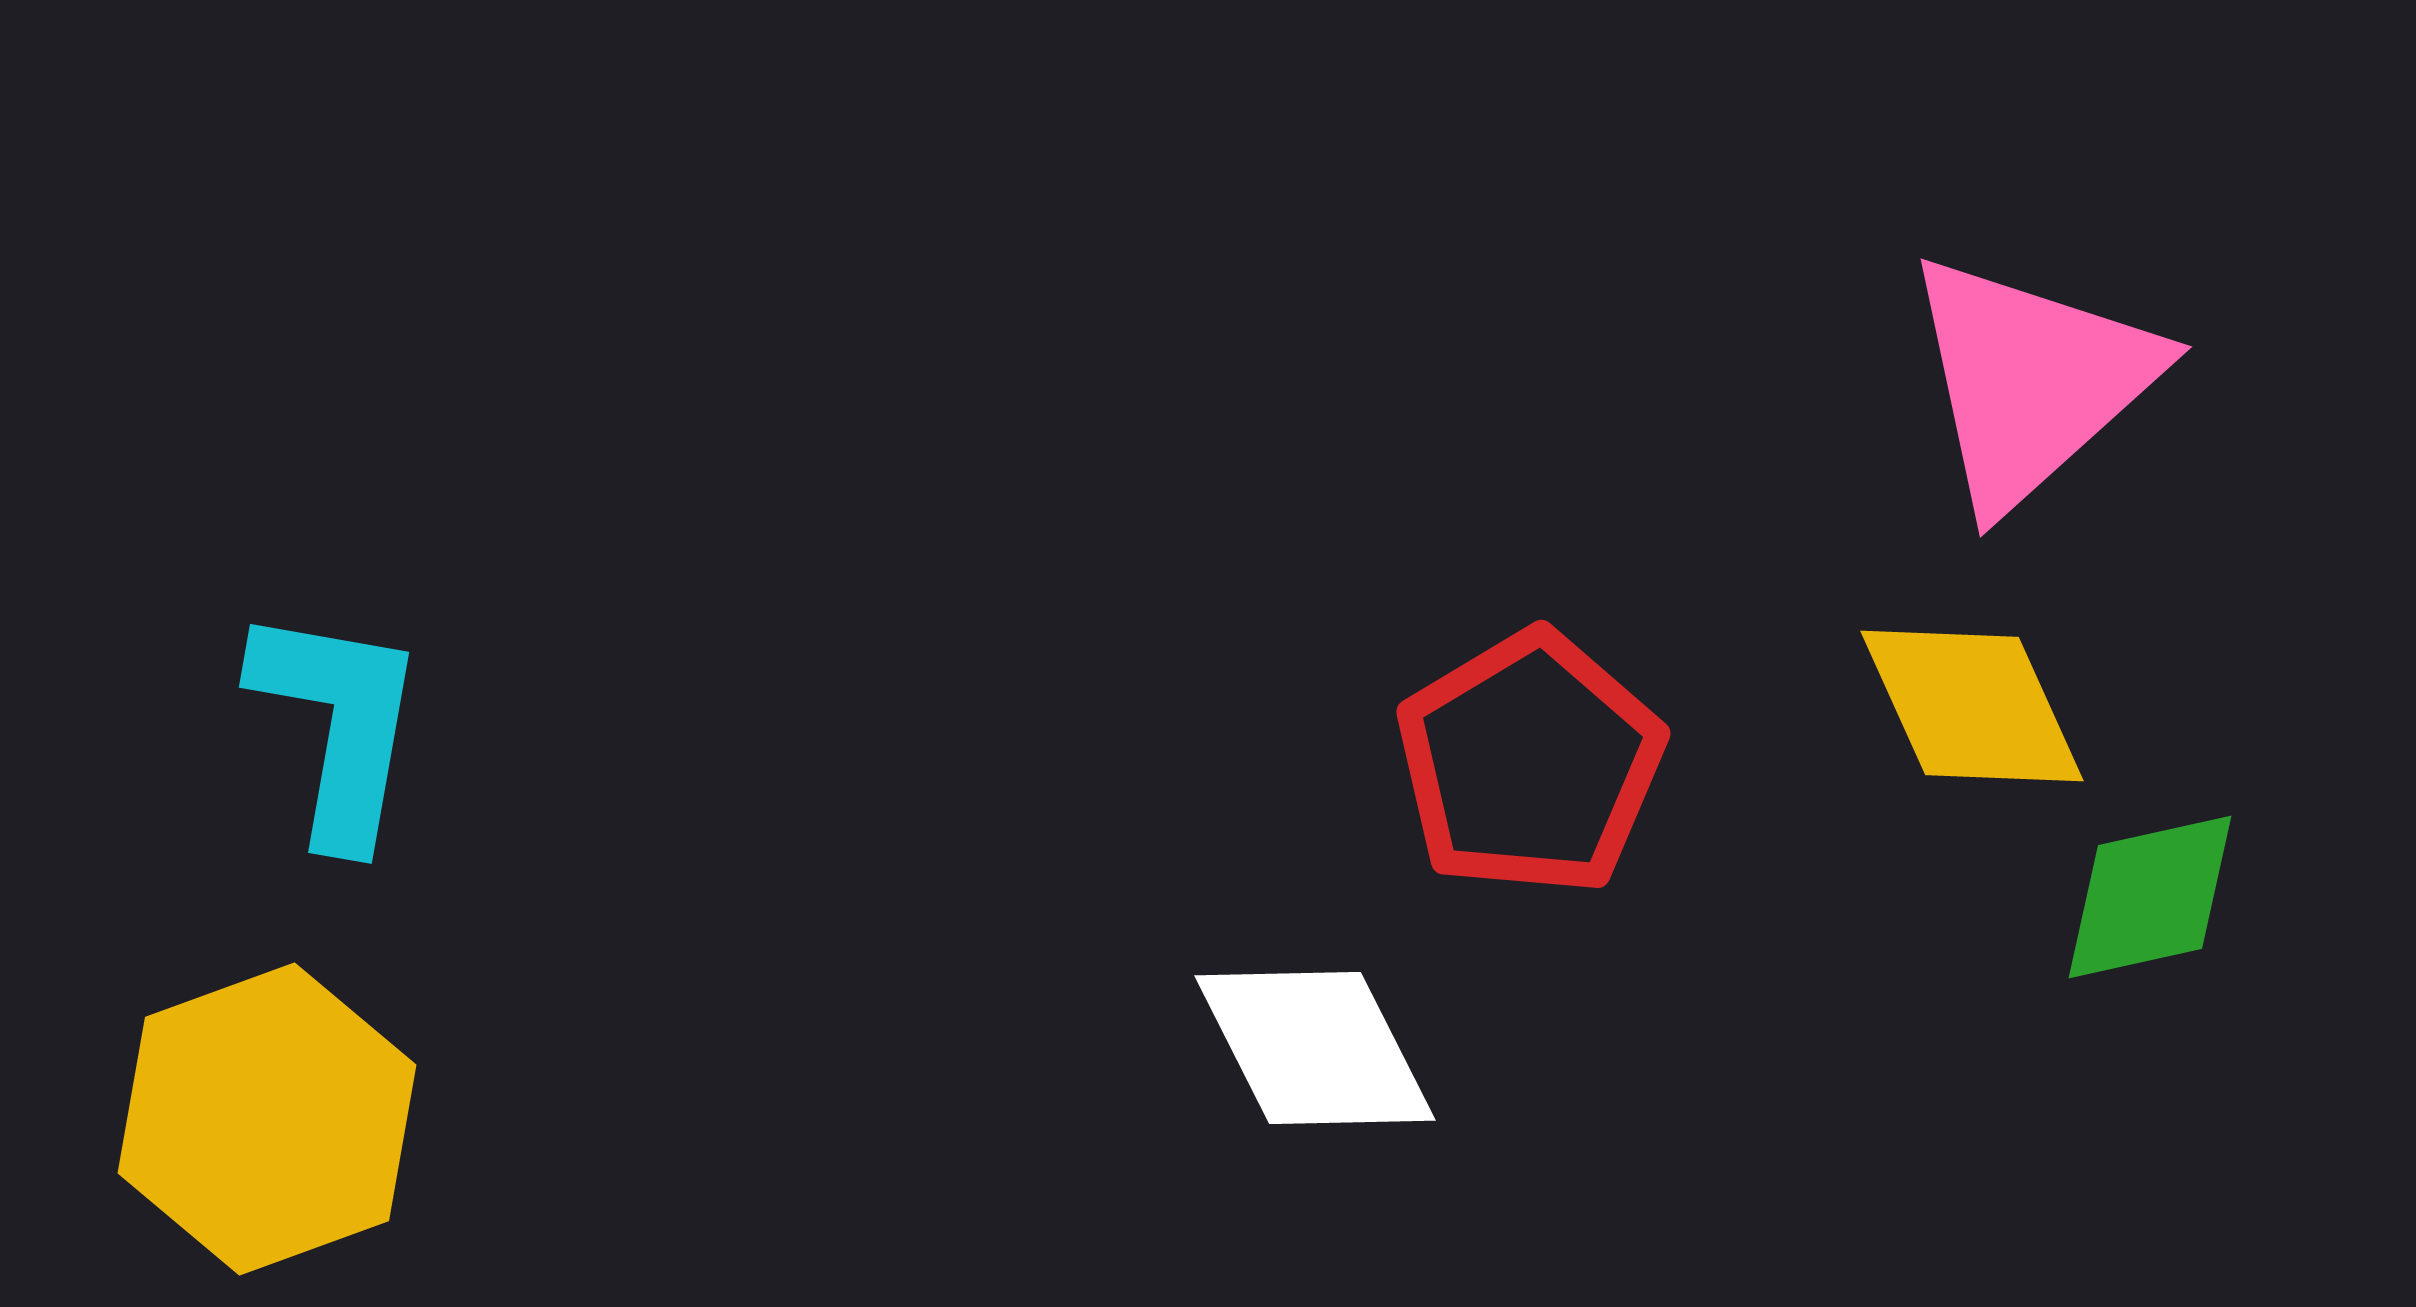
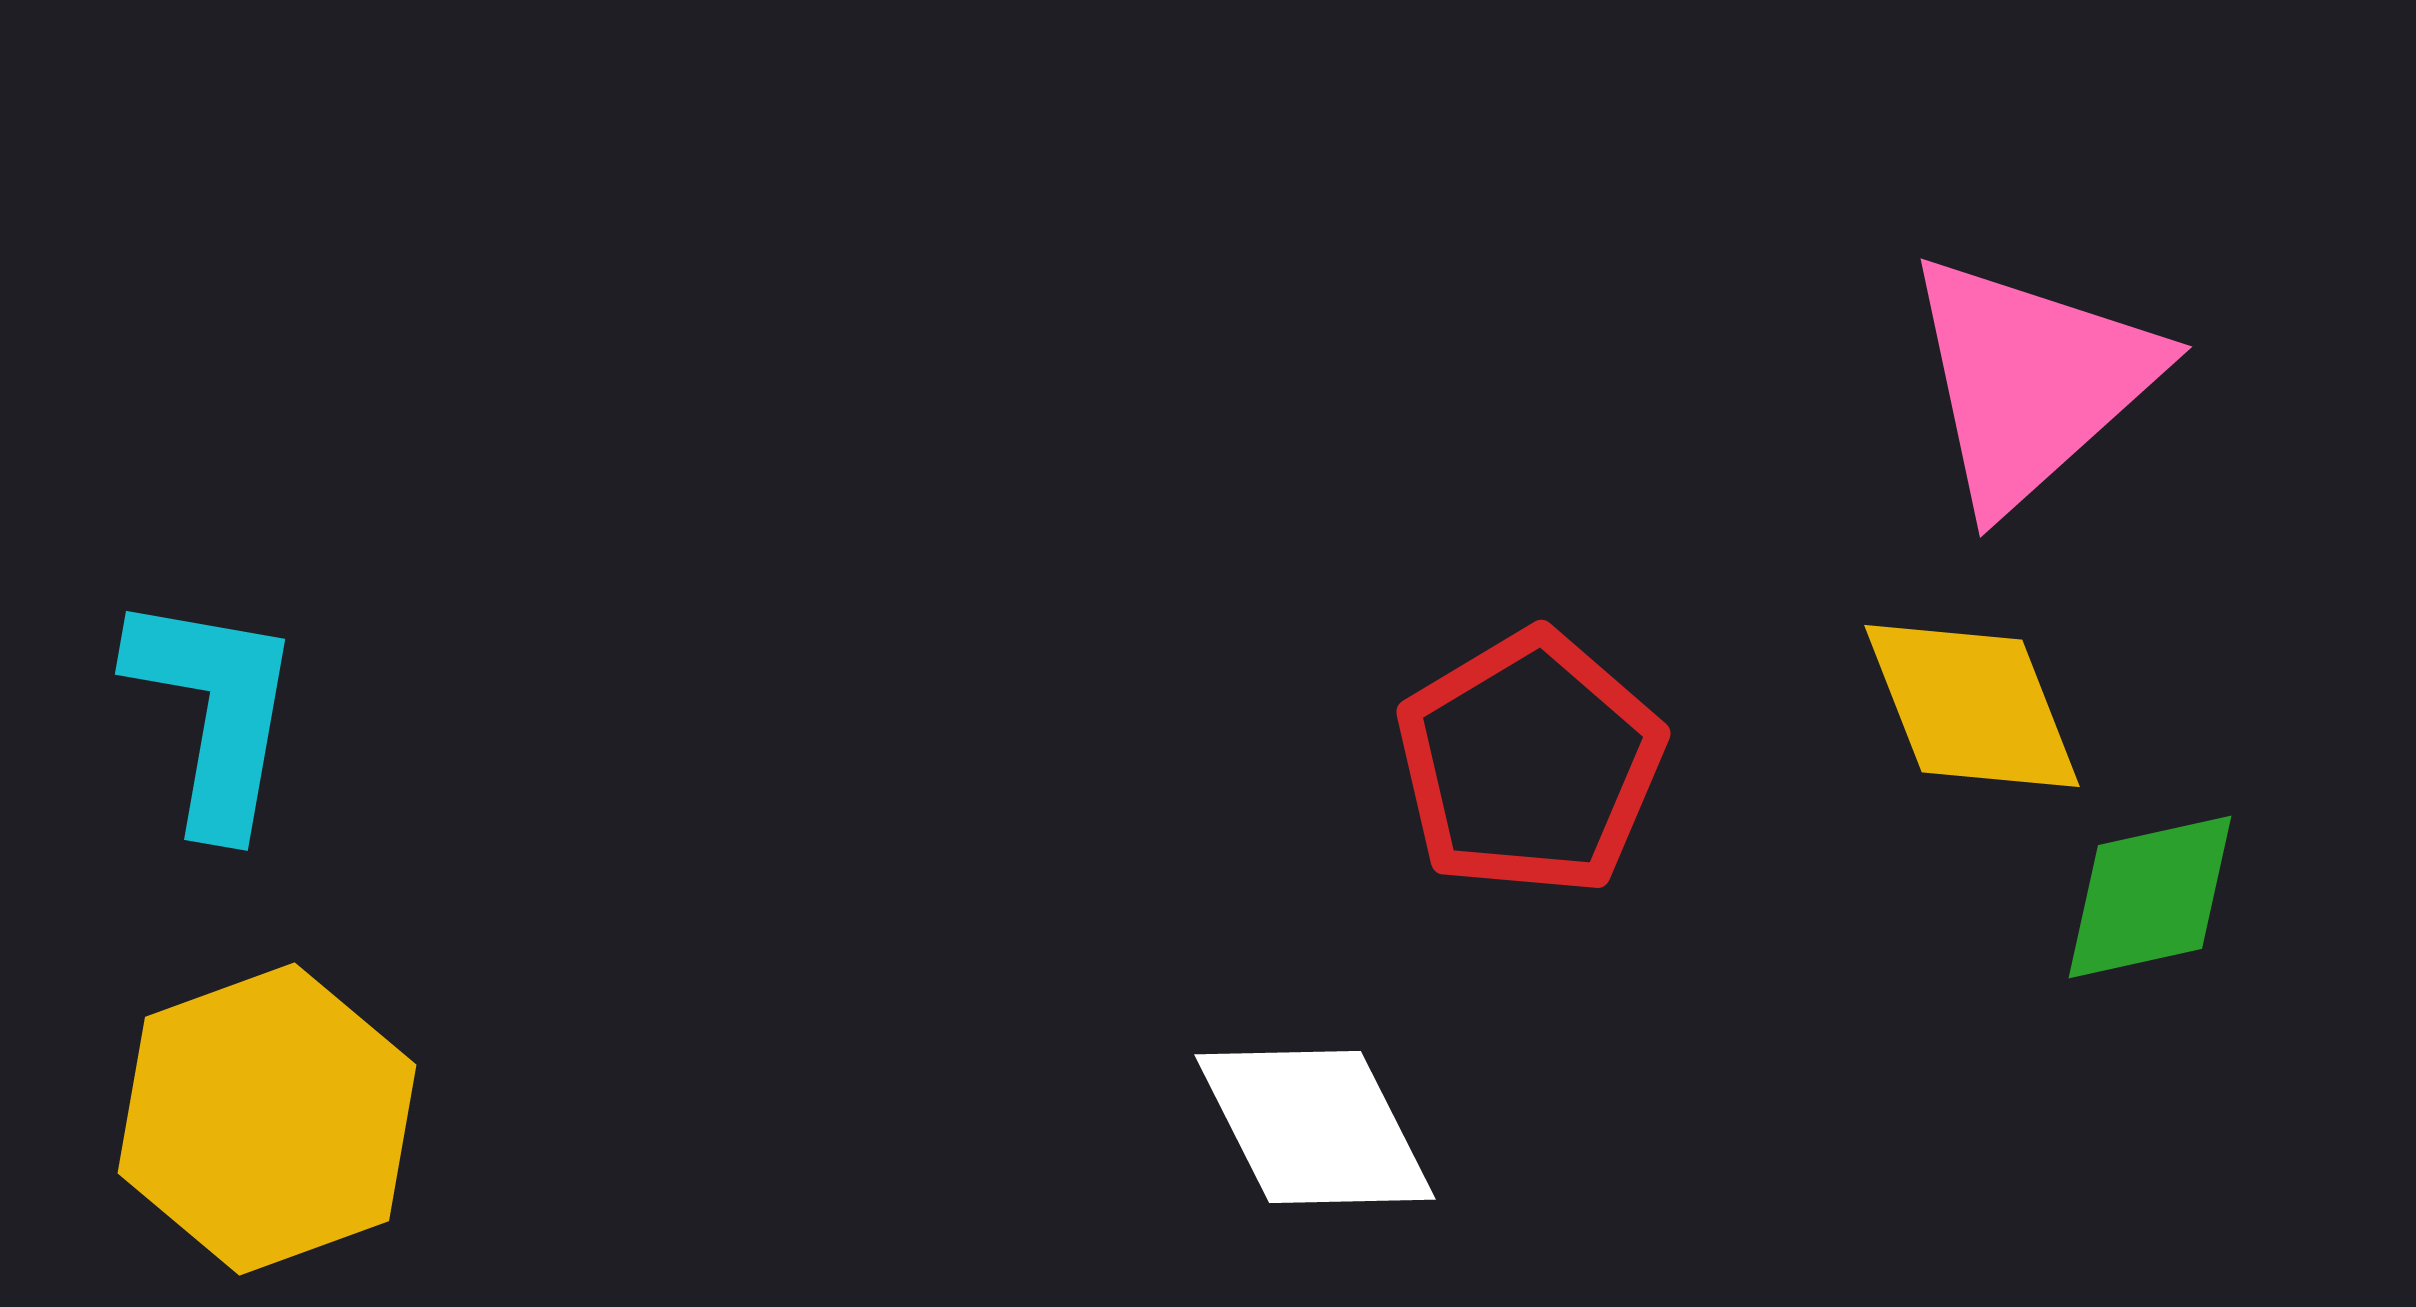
yellow diamond: rotated 3 degrees clockwise
cyan L-shape: moved 124 px left, 13 px up
white diamond: moved 79 px down
